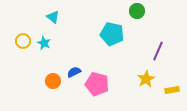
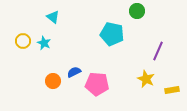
yellow star: rotated 18 degrees counterclockwise
pink pentagon: rotated 10 degrees counterclockwise
